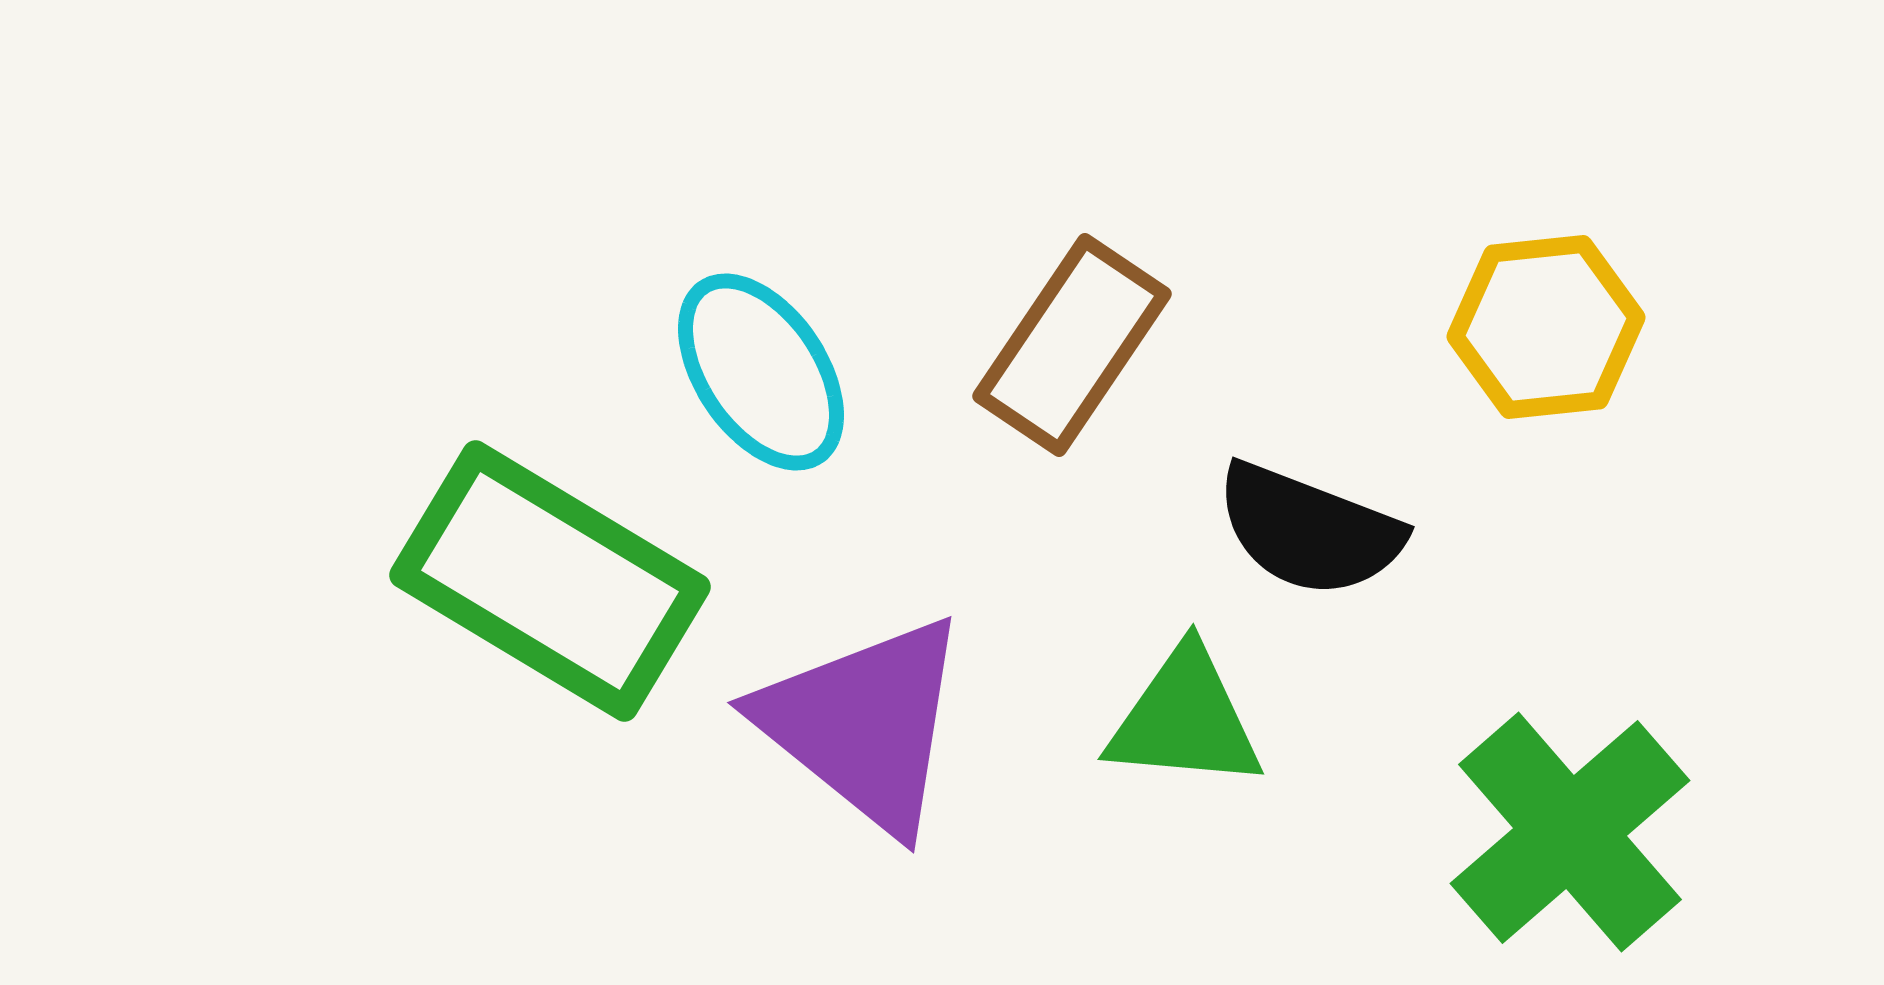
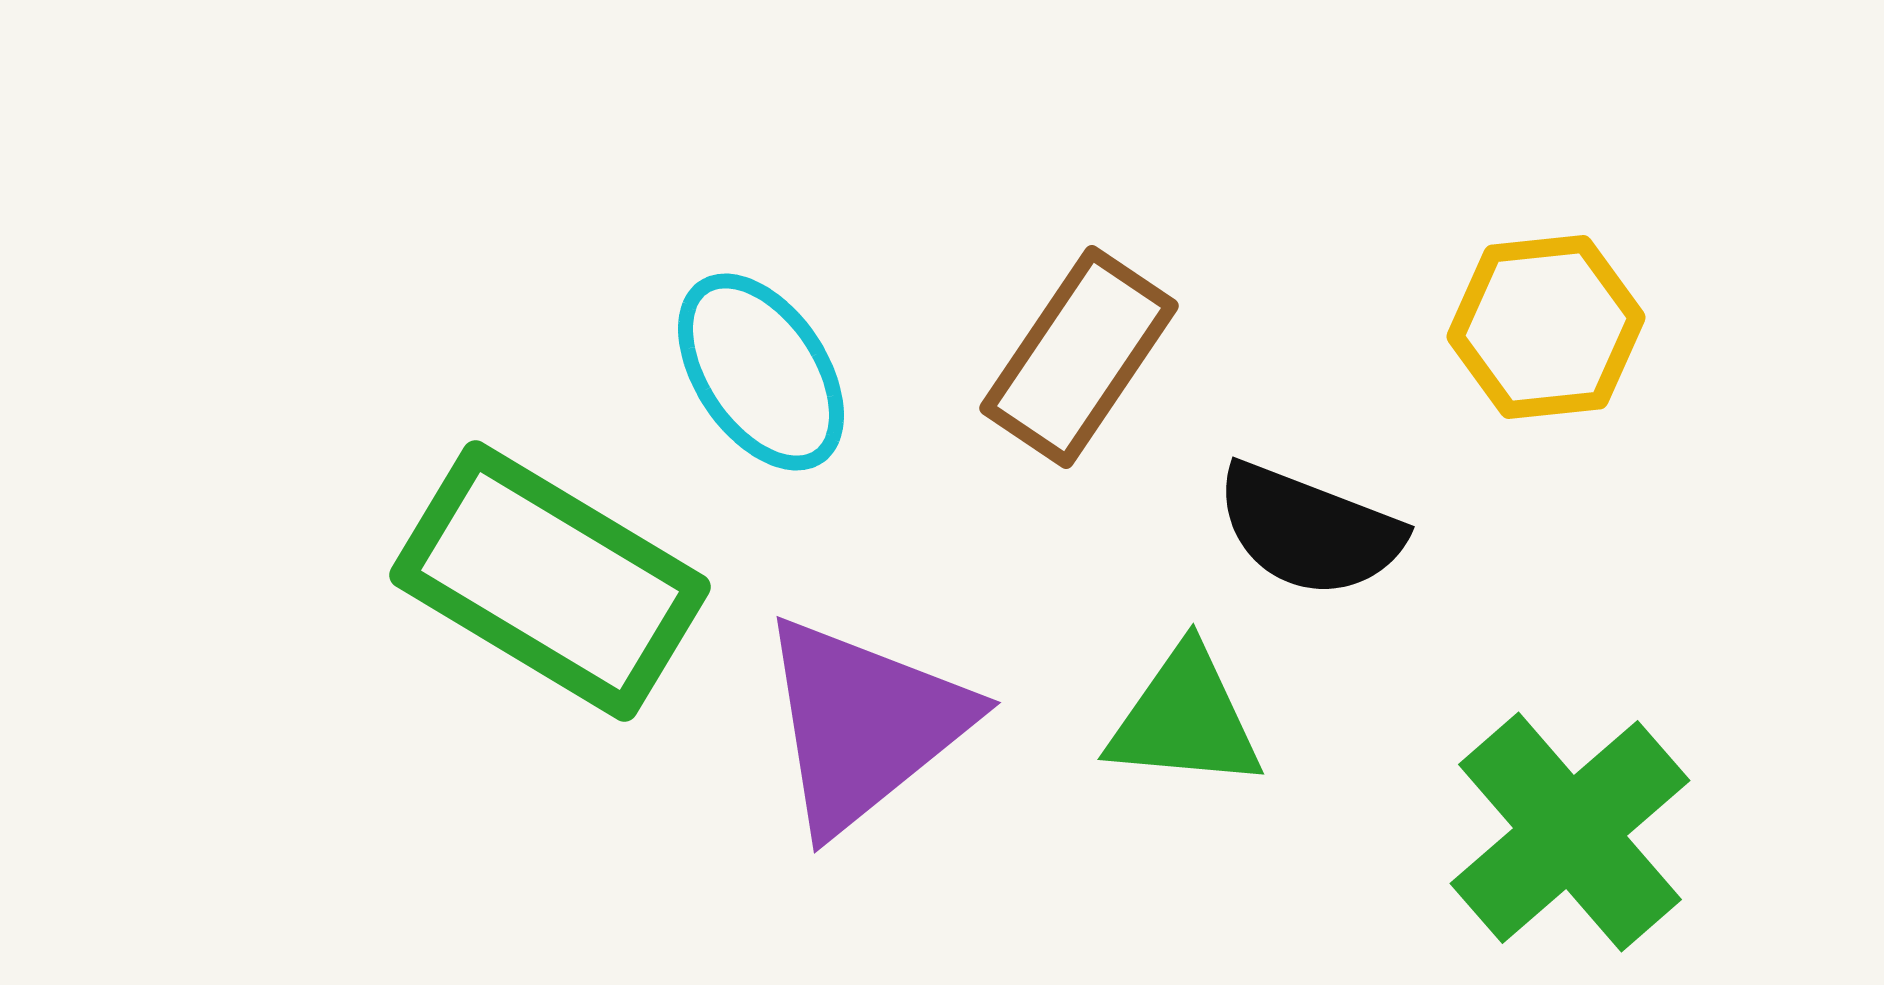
brown rectangle: moved 7 px right, 12 px down
purple triangle: rotated 42 degrees clockwise
